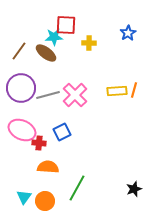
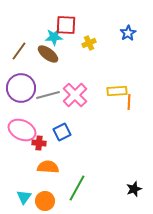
yellow cross: rotated 24 degrees counterclockwise
brown ellipse: moved 2 px right, 1 px down
orange line: moved 5 px left, 12 px down; rotated 14 degrees counterclockwise
